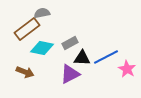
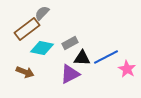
gray semicircle: rotated 35 degrees counterclockwise
